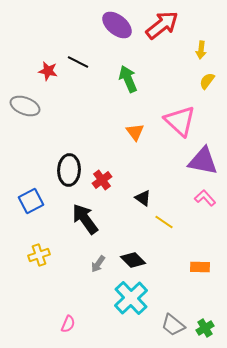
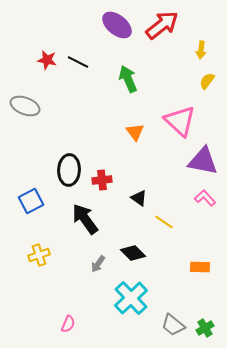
red star: moved 1 px left, 11 px up
red cross: rotated 30 degrees clockwise
black triangle: moved 4 px left
black diamond: moved 7 px up
